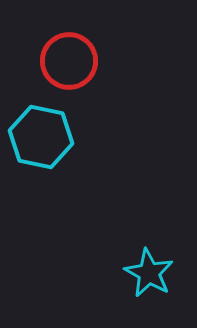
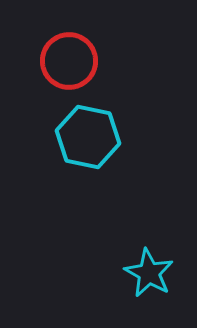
cyan hexagon: moved 47 px right
